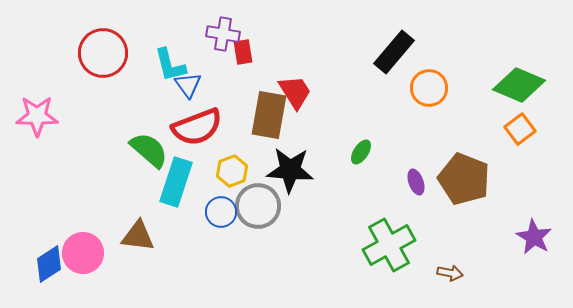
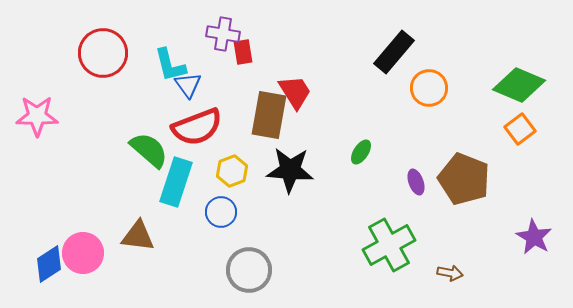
gray circle: moved 9 px left, 64 px down
